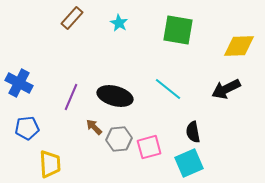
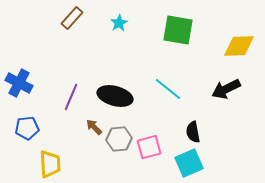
cyan star: rotated 12 degrees clockwise
